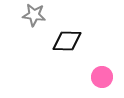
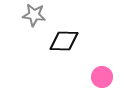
black diamond: moved 3 px left
